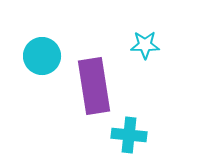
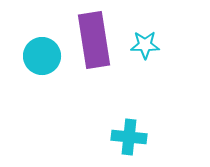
purple rectangle: moved 46 px up
cyan cross: moved 2 px down
